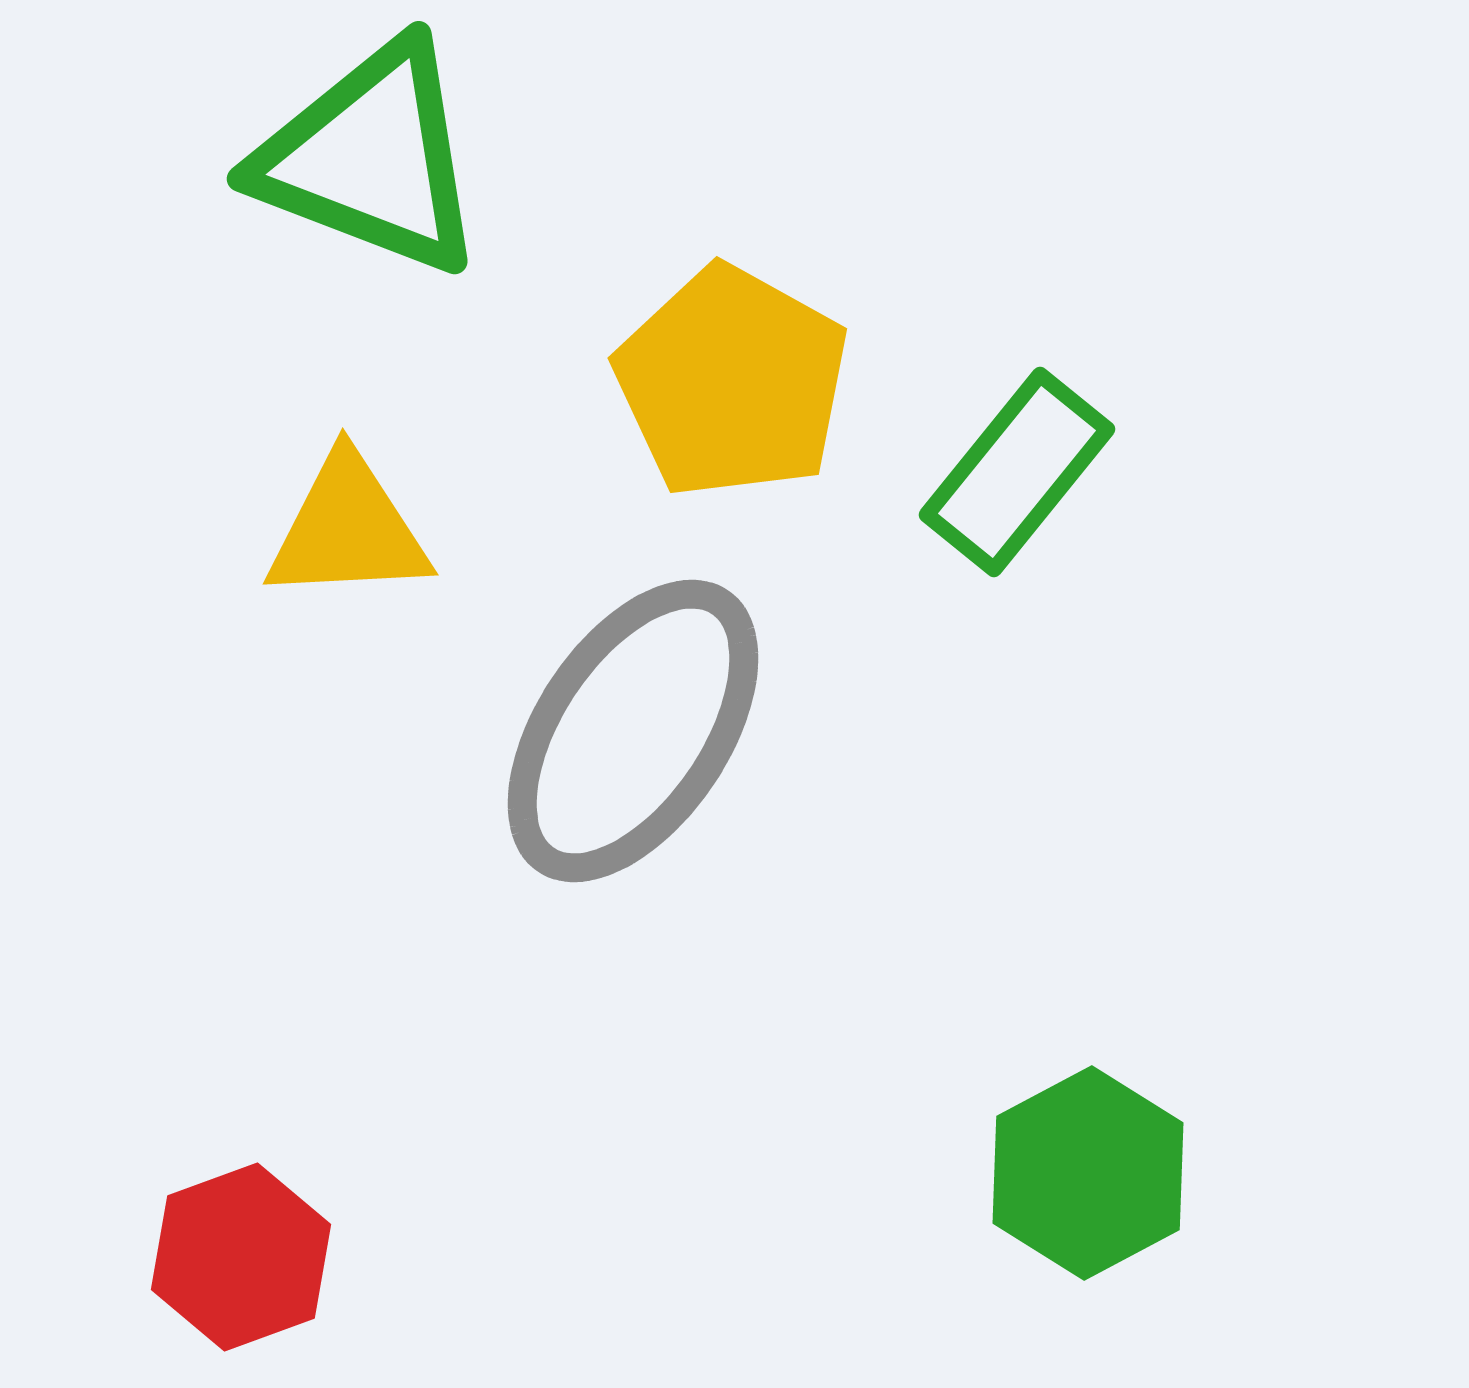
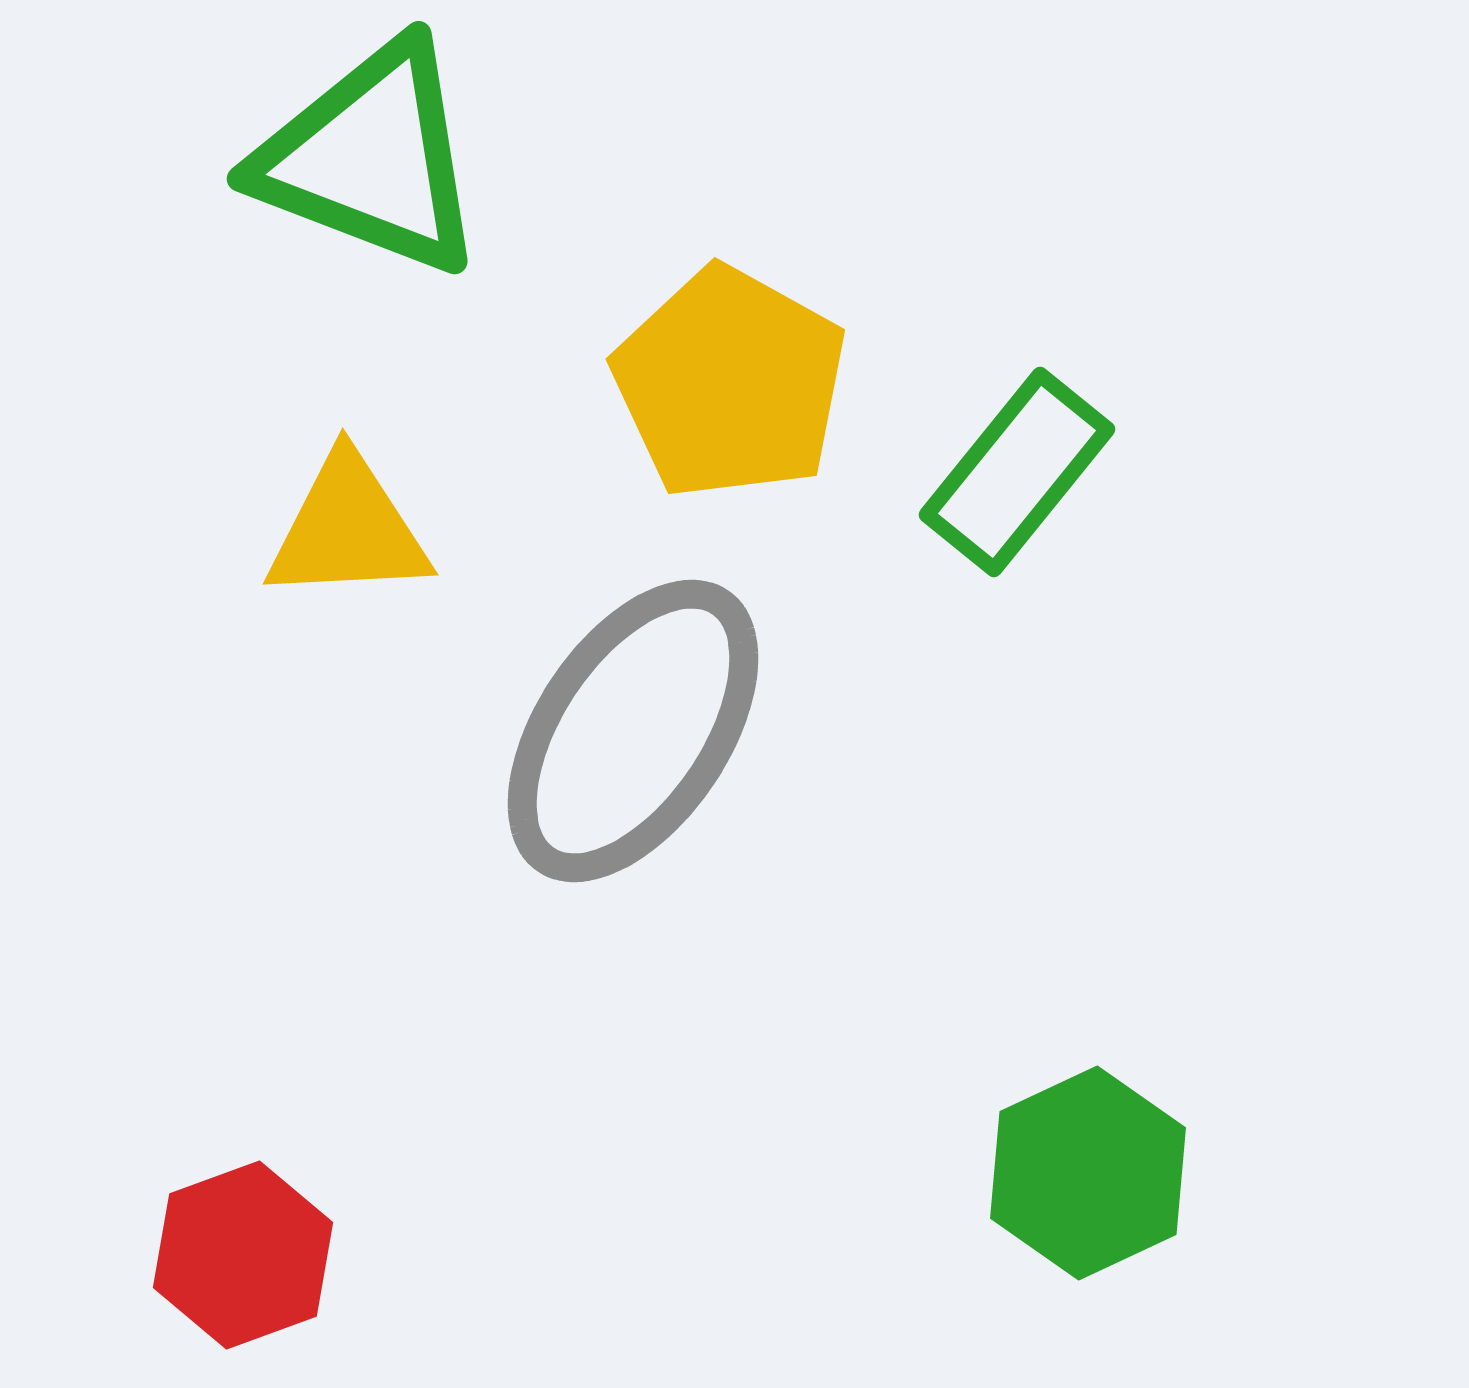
yellow pentagon: moved 2 px left, 1 px down
green hexagon: rotated 3 degrees clockwise
red hexagon: moved 2 px right, 2 px up
